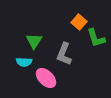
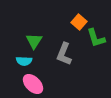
cyan semicircle: moved 1 px up
pink ellipse: moved 13 px left, 6 px down
